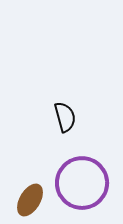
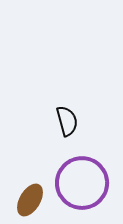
black semicircle: moved 2 px right, 4 px down
